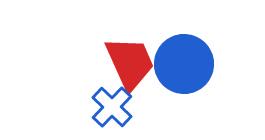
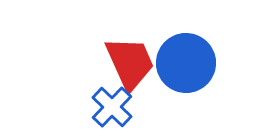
blue circle: moved 2 px right, 1 px up
